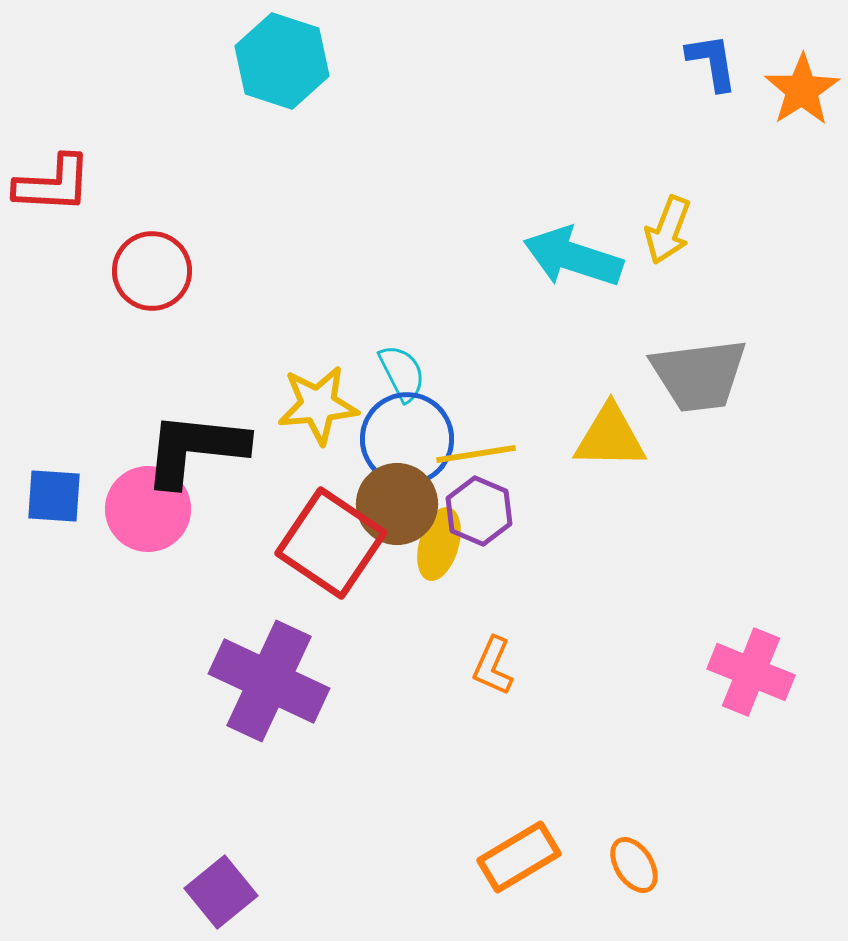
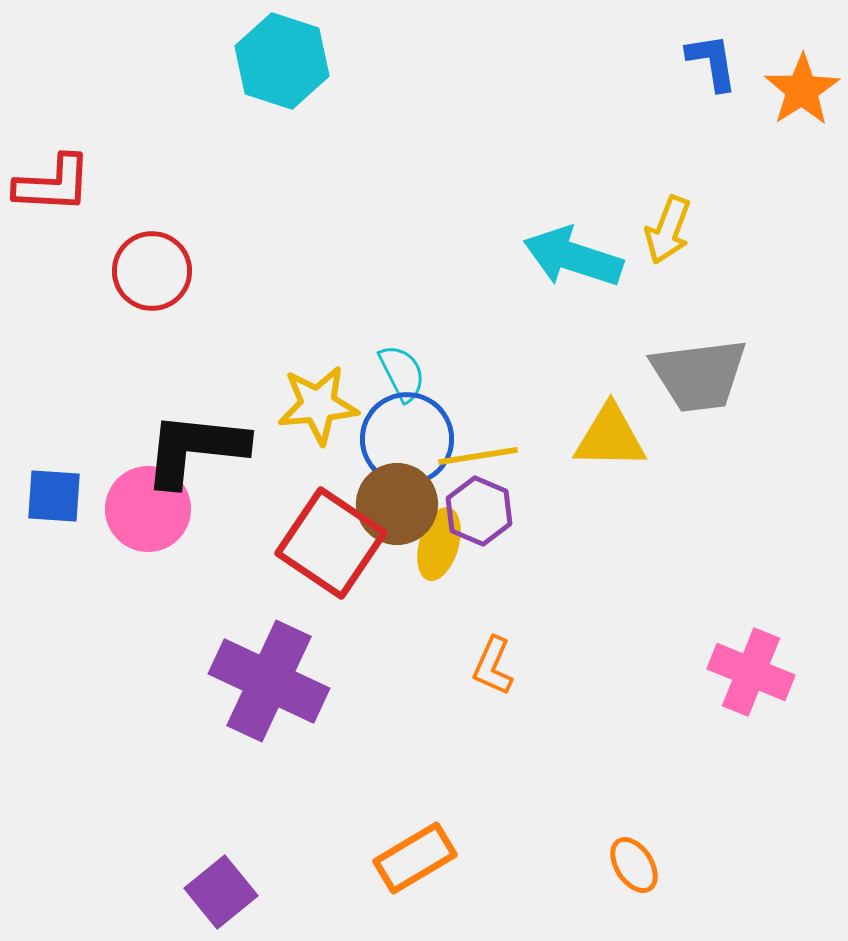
yellow line: moved 2 px right, 2 px down
orange rectangle: moved 104 px left, 1 px down
